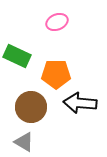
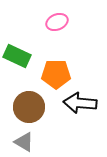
brown circle: moved 2 px left
